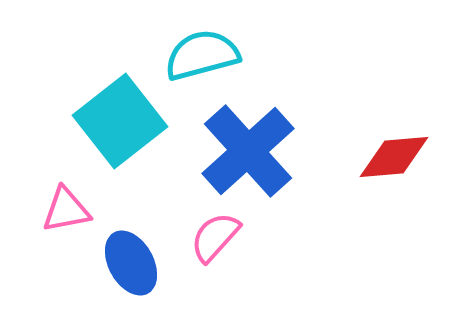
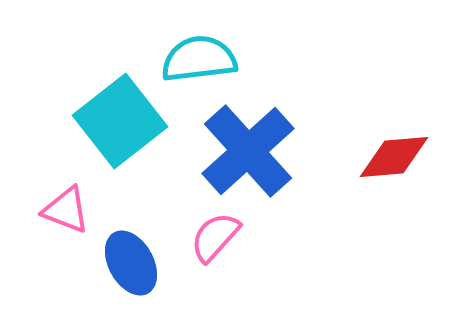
cyan semicircle: moved 3 px left, 4 px down; rotated 8 degrees clockwise
pink triangle: rotated 32 degrees clockwise
